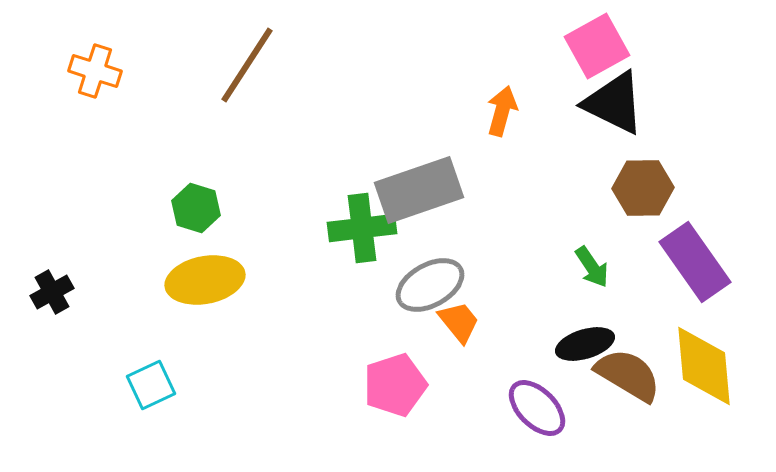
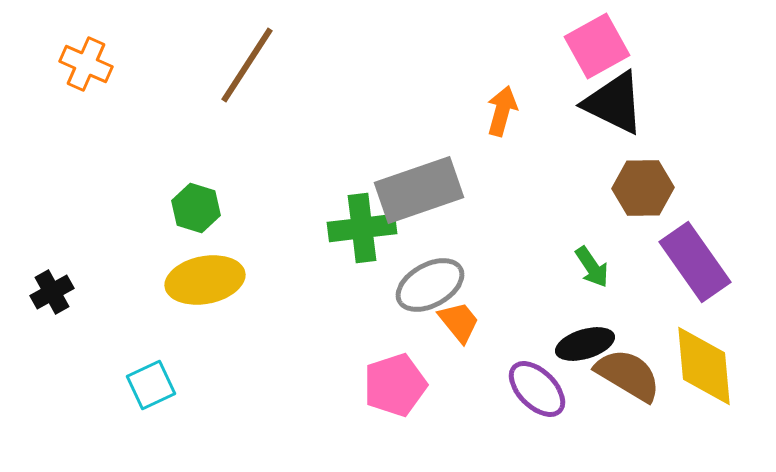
orange cross: moved 9 px left, 7 px up; rotated 6 degrees clockwise
purple ellipse: moved 19 px up
